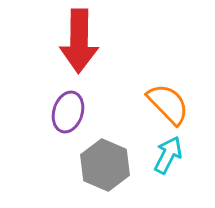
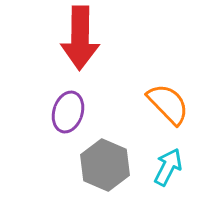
red arrow: moved 1 px right, 3 px up
cyan arrow: moved 12 px down
